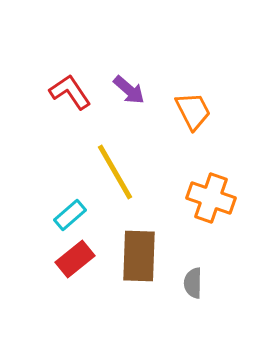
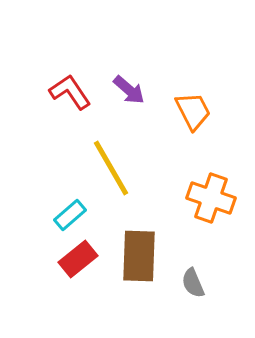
yellow line: moved 4 px left, 4 px up
red rectangle: moved 3 px right
gray semicircle: rotated 24 degrees counterclockwise
